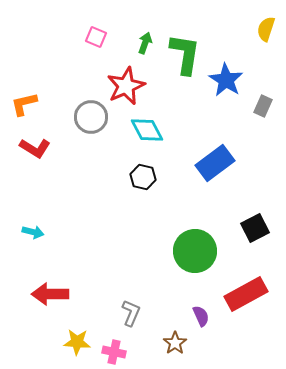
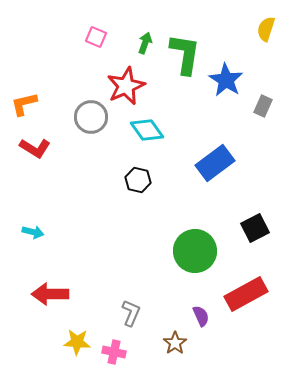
cyan diamond: rotated 8 degrees counterclockwise
black hexagon: moved 5 px left, 3 px down
